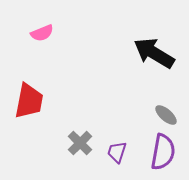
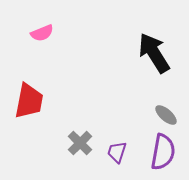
black arrow: rotated 27 degrees clockwise
